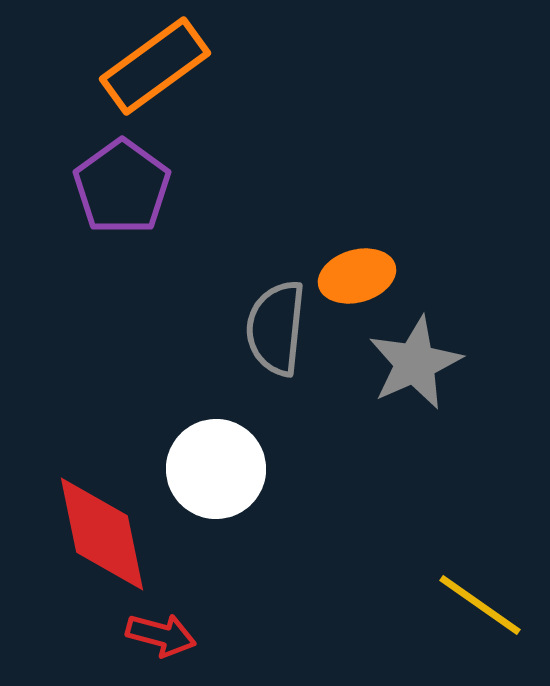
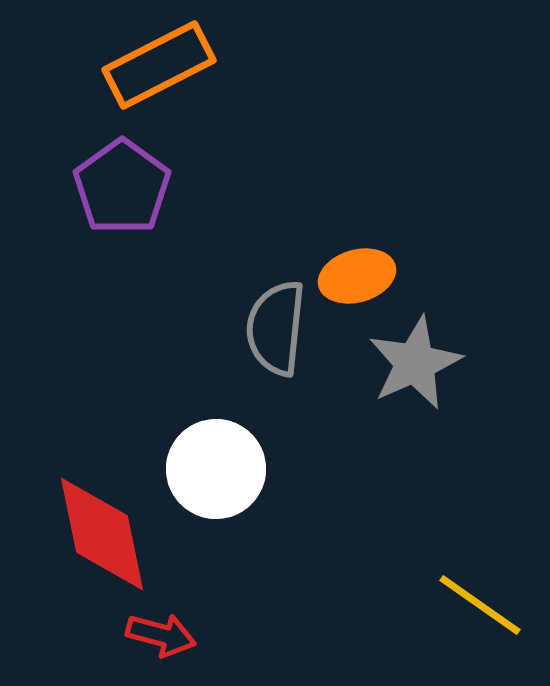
orange rectangle: moved 4 px right, 1 px up; rotated 9 degrees clockwise
